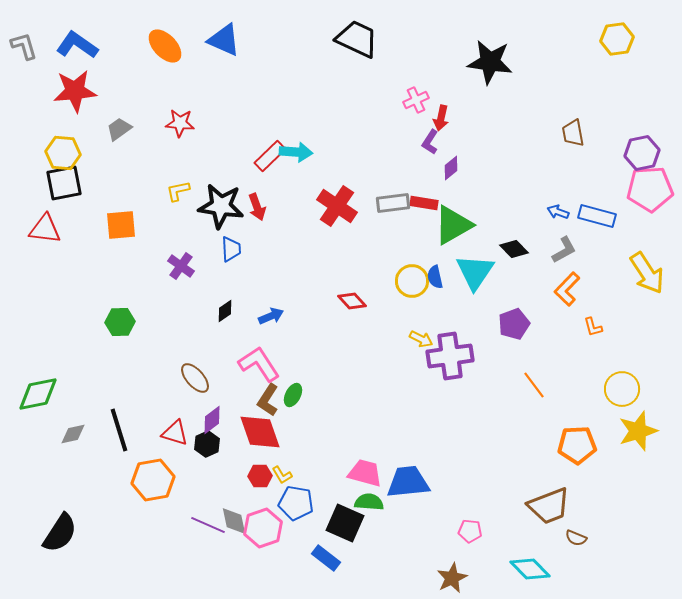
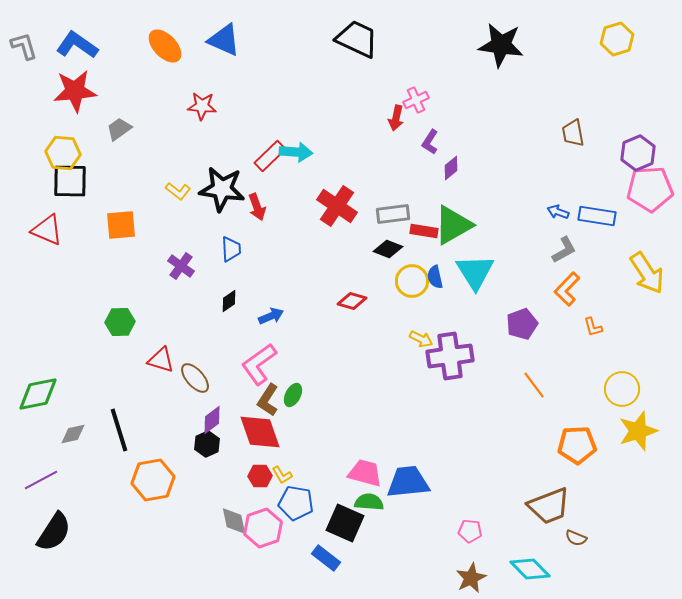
yellow hexagon at (617, 39): rotated 8 degrees counterclockwise
black star at (490, 62): moved 11 px right, 17 px up
red arrow at (441, 118): moved 45 px left
red star at (180, 123): moved 22 px right, 17 px up
purple hexagon at (642, 153): moved 4 px left; rotated 12 degrees counterclockwise
black square at (64, 183): moved 6 px right, 2 px up; rotated 12 degrees clockwise
yellow L-shape at (178, 191): rotated 130 degrees counterclockwise
gray rectangle at (393, 203): moved 11 px down
red rectangle at (424, 203): moved 28 px down
black star at (221, 206): moved 1 px right, 17 px up
blue rectangle at (597, 216): rotated 6 degrees counterclockwise
red triangle at (45, 229): moved 2 px right, 1 px down; rotated 16 degrees clockwise
black diamond at (514, 249): moved 126 px left; rotated 24 degrees counterclockwise
cyan triangle at (475, 272): rotated 6 degrees counterclockwise
red diamond at (352, 301): rotated 32 degrees counterclockwise
black diamond at (225, 311): moved 4 px right, 10 px up
purple pentagon at (514, 324): moved 8 px right
pink L-shape at (259, 364): rotated 93 degrees counterclockwise
red triangle at (175, 433): moved 14 px left, 73 px up
purple line at (208, 525): moved 167 px left, 45 px up; rotated 52 degrees counterclockwise
black semicircle at (60, 533): moved 6 px left, 1 px up
brown star at (452, 578): moved 19 px right
